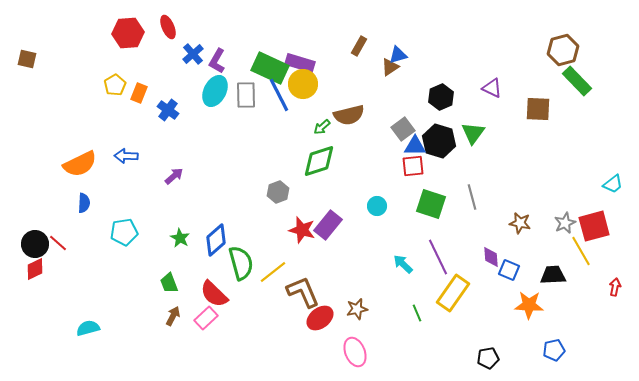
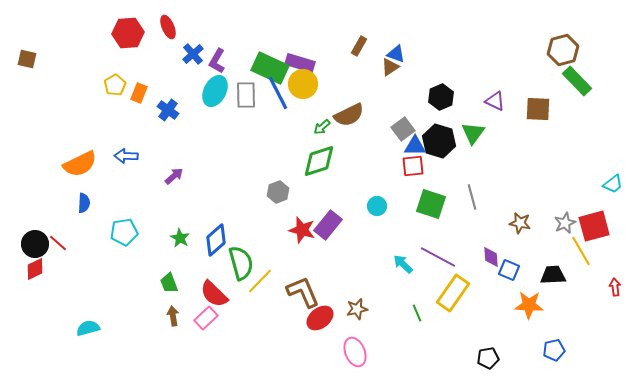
blue triangle at (398, 55): moved 2 px left, 1 px up; rotated 36 degrees clockwise
purple triangle at (492, 88): moved 3 px right, 13 px down
blue line at (279, 95): moved 1 px left, 2 px up
brown semicircle at (349, 115): rotated 12 degrees counterclockwise
purple line at (438, 257): rotated 36 degrees counterclockwise
yellow line at (273, 272): moved 13 px left, 9 px down; rotated 8 degrees counterclockwise
red arrow at (615, 287): rotated 18 degrees counterclockwise
brown arrow at (173, 316): rotated 36 degrees counterclockwise
